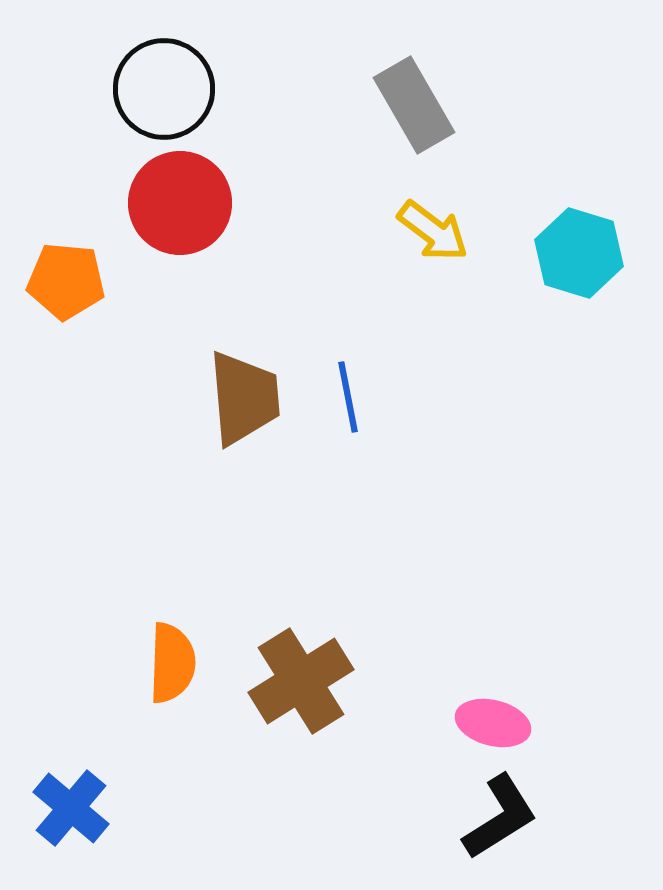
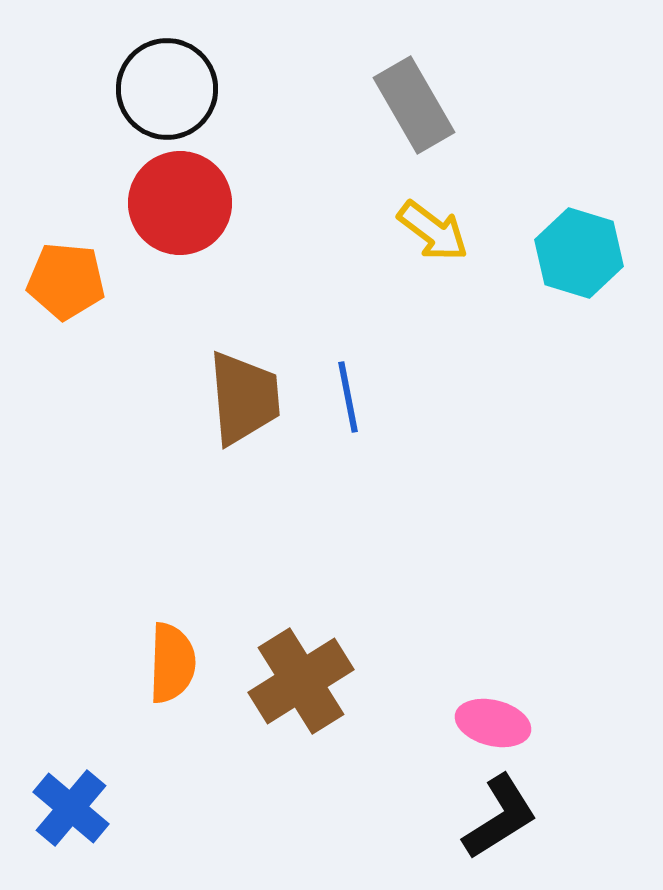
black circle: moved 3 px right
